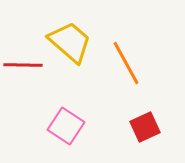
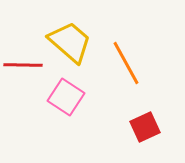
pink square: moved 29 px up
